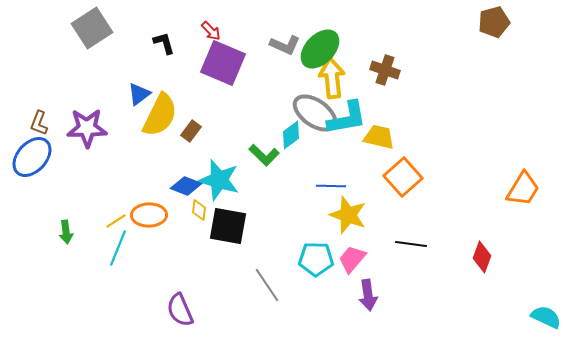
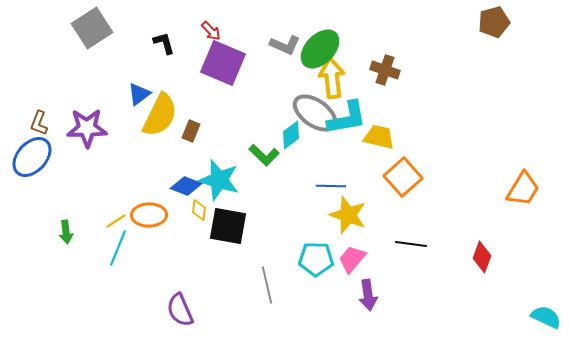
brown rectangle: rotated 15 degrees counterclockwise
gray line: rotated 21 degrees clockwise
